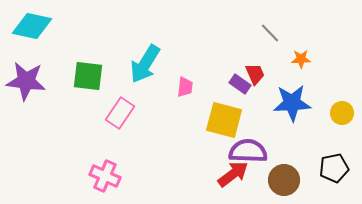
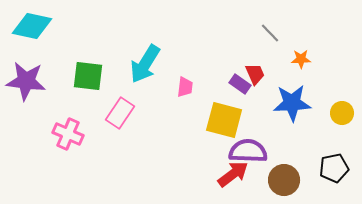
pink cross: moved 37 px left, 42 px up
